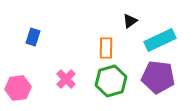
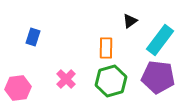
cyan rectangle: rotated 28 degrees counterclockwise
